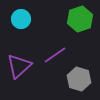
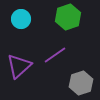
green hexagon: moved 12 px left, 2 px up
gray hexagon: moved 2 px right, 4 px down; rotated 25 degrees clockwise
